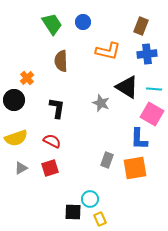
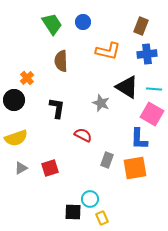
red semicircle: moved 31 px right, 6 px up
yellow rectangle: moved 2 px right, 1 px up
